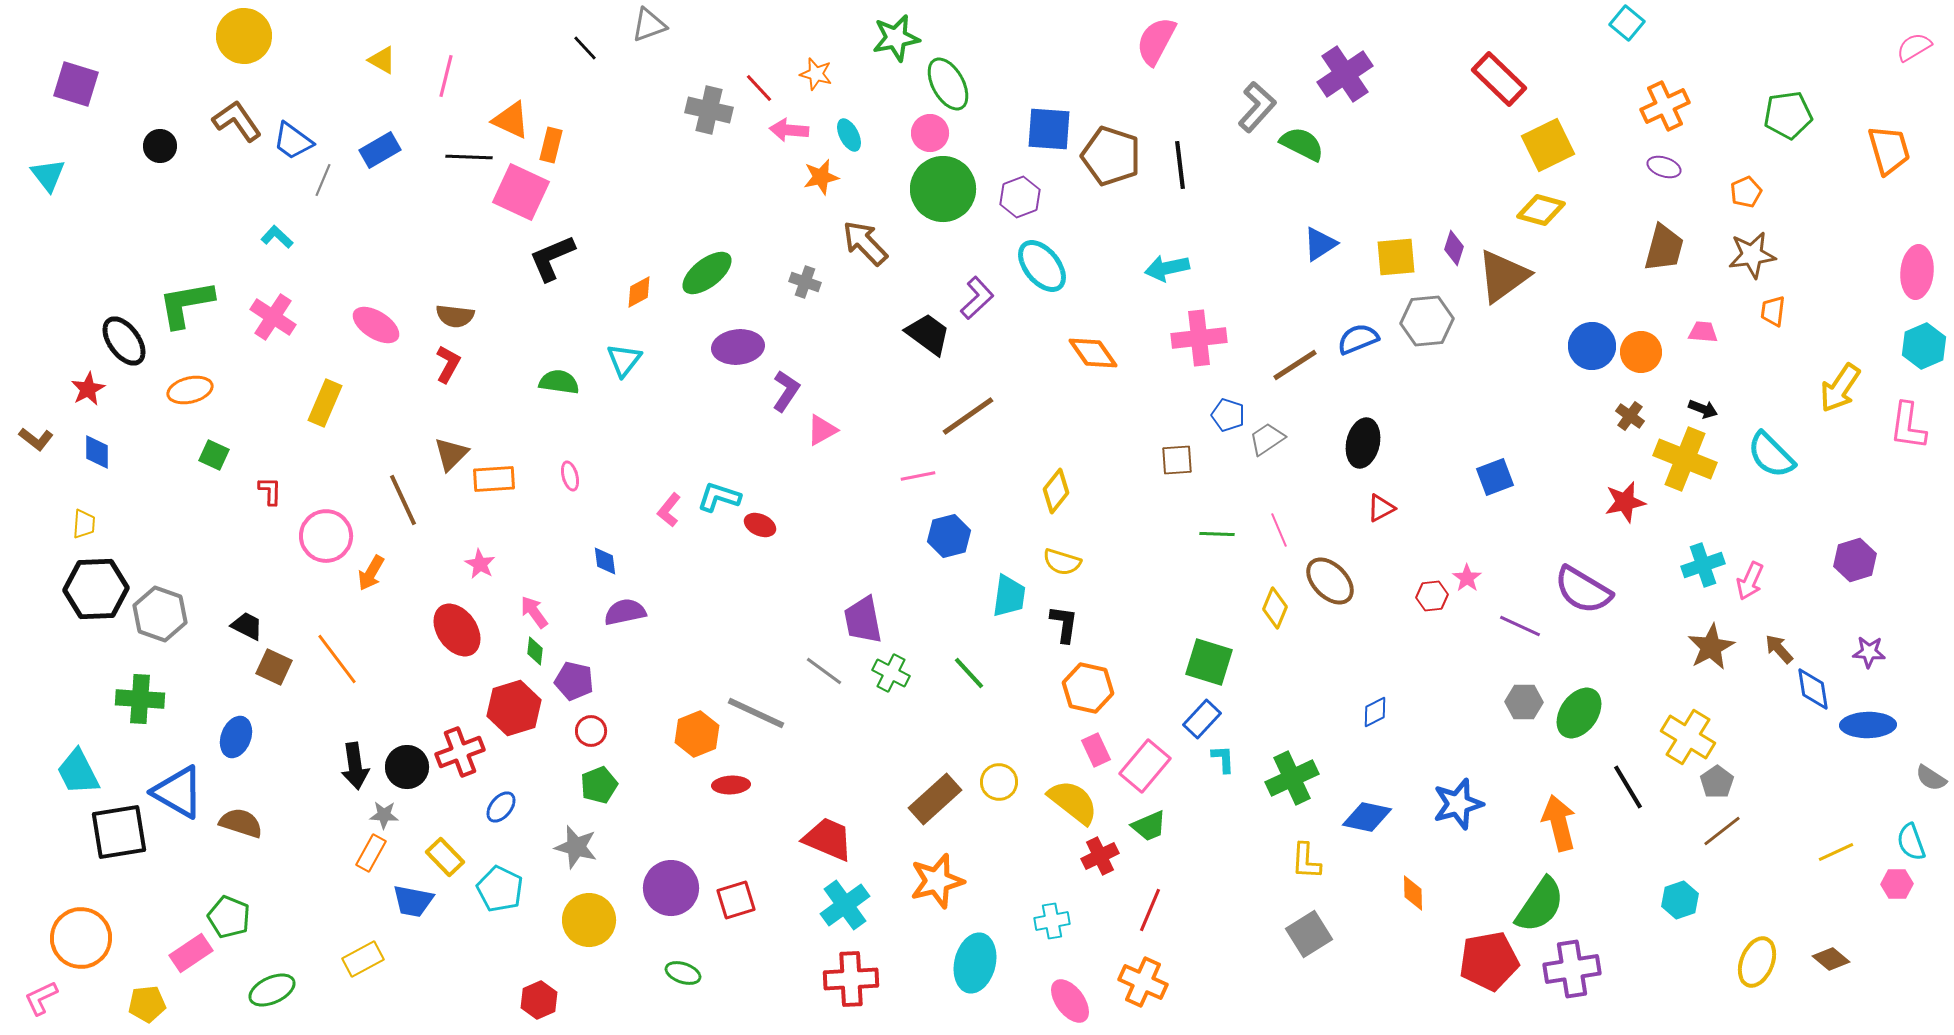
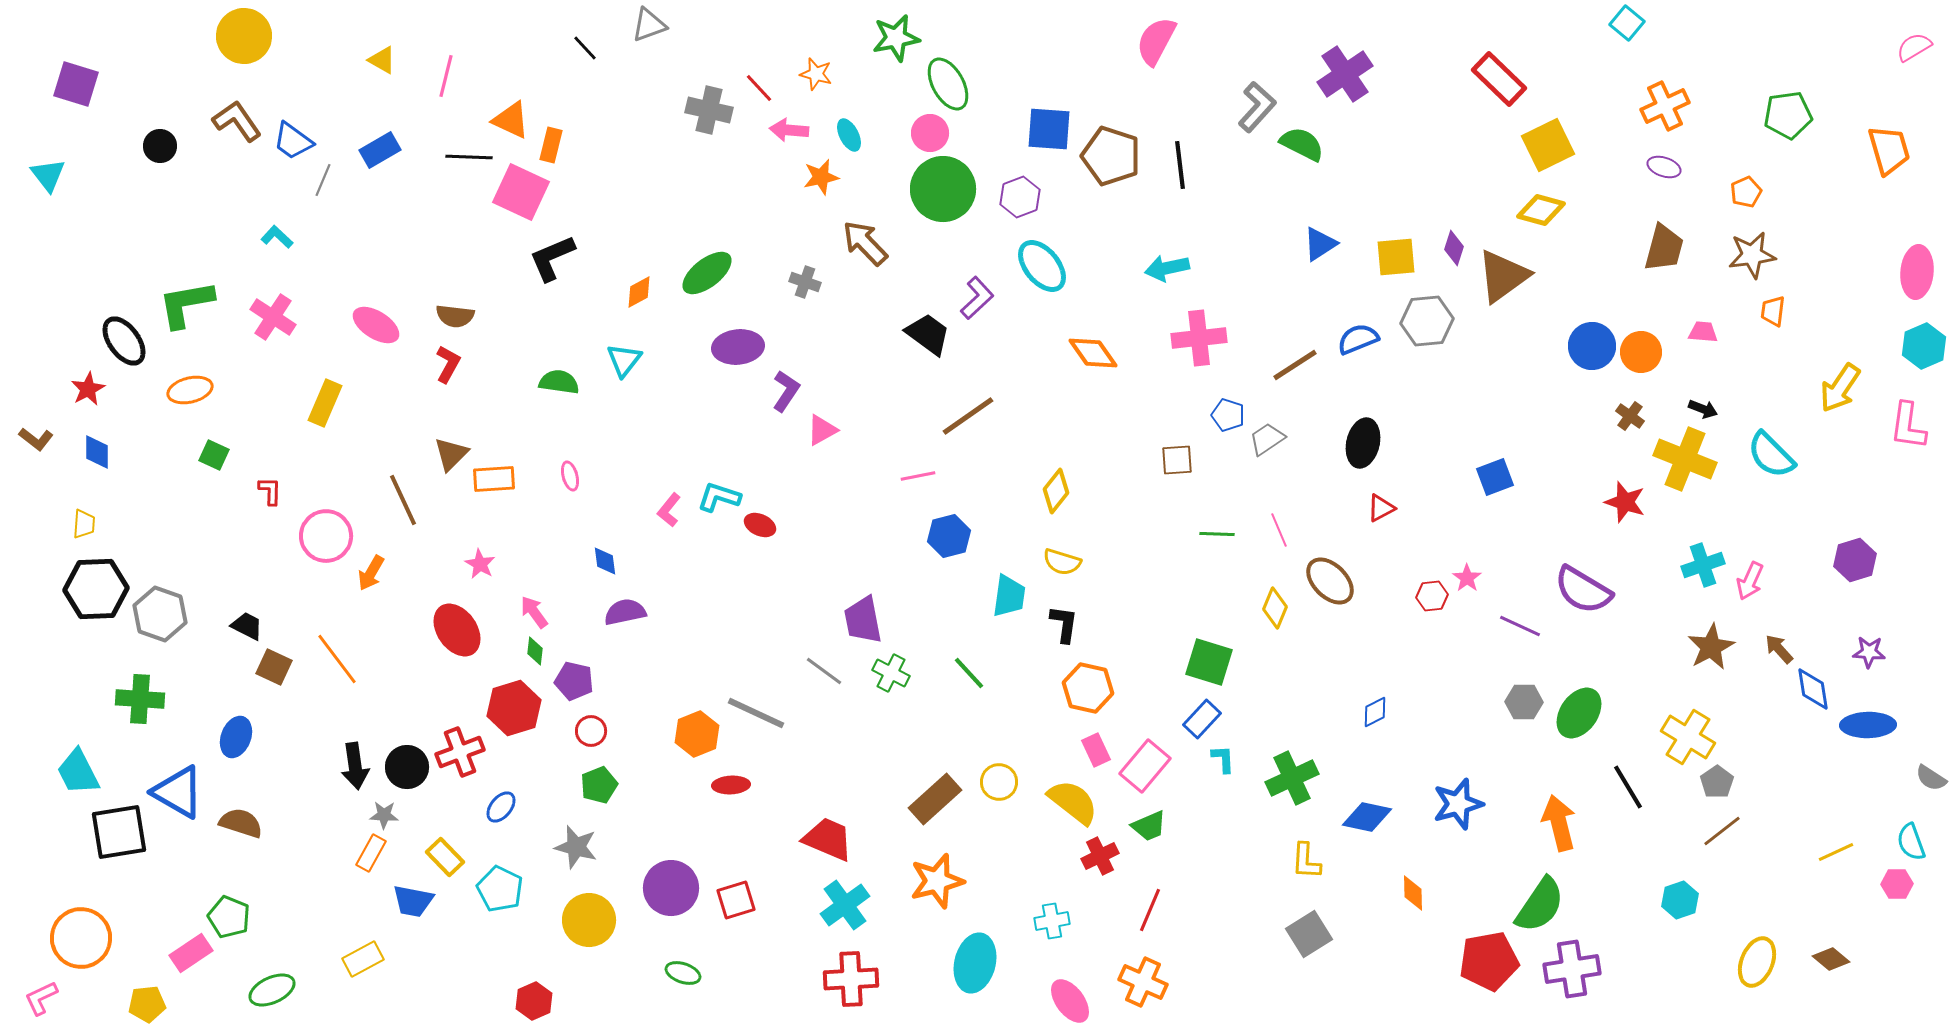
red star at (1625, 502): rotated 30 degrees clockwise
red hexagon at (539, 1000): moved 5 px left, 1 px down
